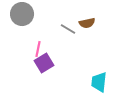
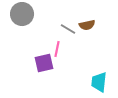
brown semicircle: moved 2 px down
pink line: moved 19 px right
purple square: rotated 18 degrees clockwise
